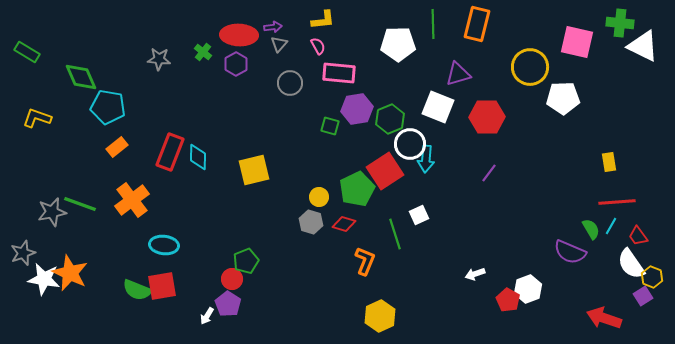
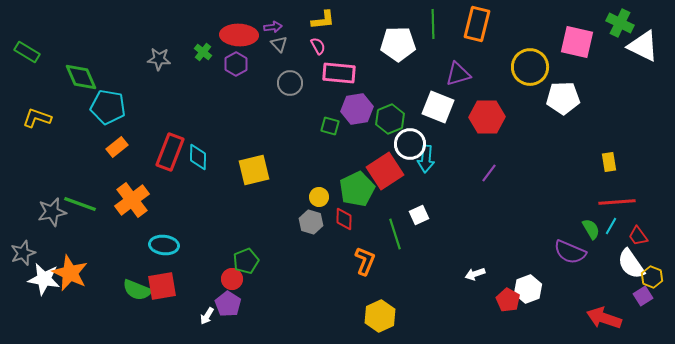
green cross at (620, 23): rotated 20 degrees clockwise
gray triangle at (279, 44): rotated 24 degrees counterclockwise
red diamond at (344, 224): moved 5 px up; rotated 75 degrees clockwise
